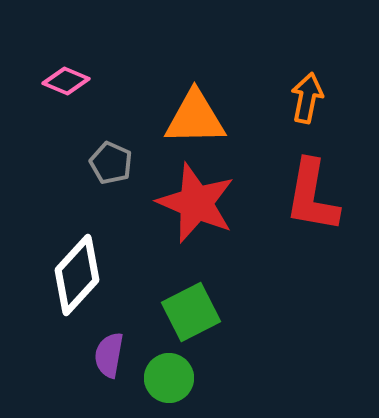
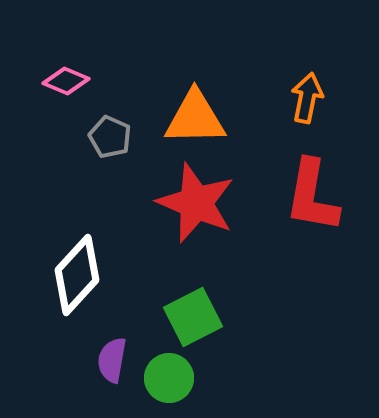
gray pentagon: moved 1 px left, 26 px up
green square: moved 2 px right, 5 px down
purple semicircle: moved 3 px right, 5 px down
